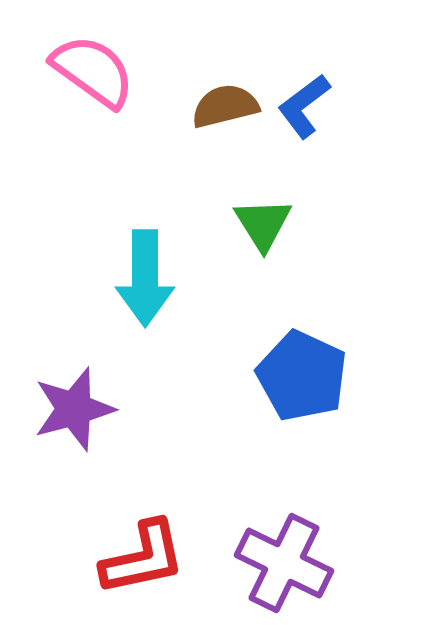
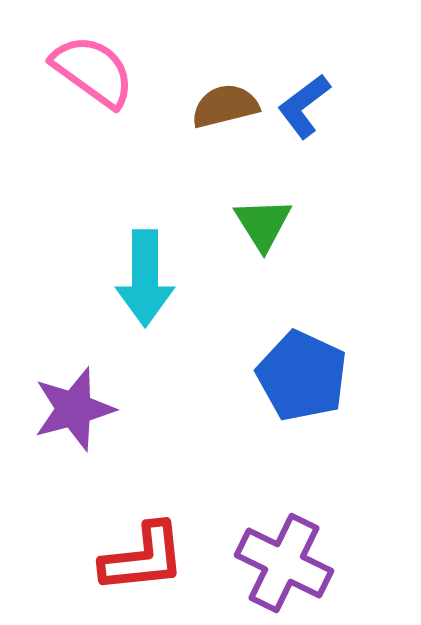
red L-shape: rotated 6 degrees clockwise
